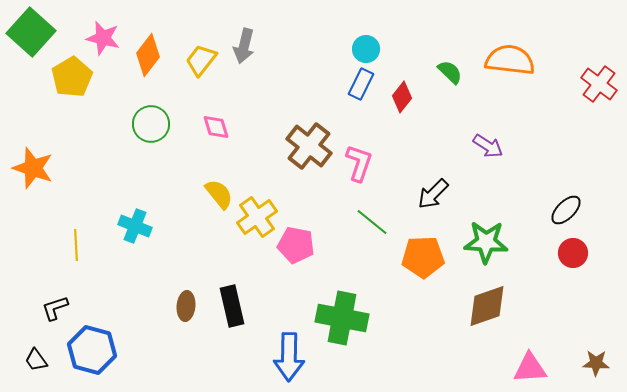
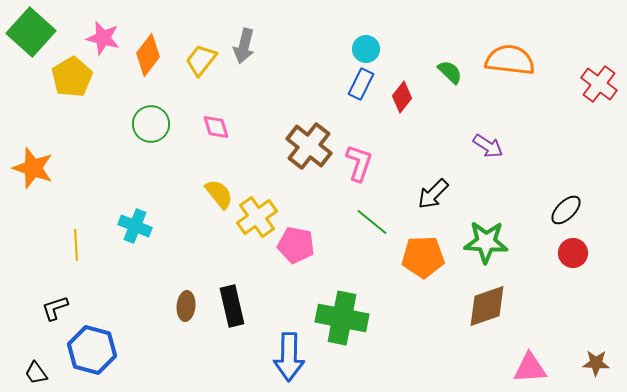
black trapezoid: moved 13 px down
